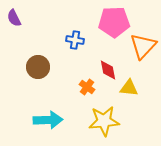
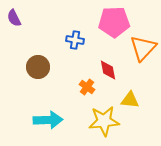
orange triangle: moved 2 px down
yellow triangle: moved 1 px right, 12 px down
